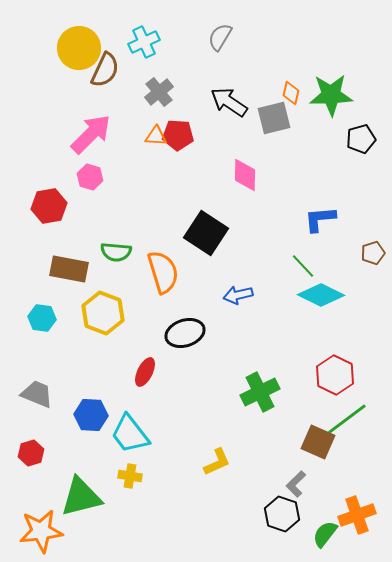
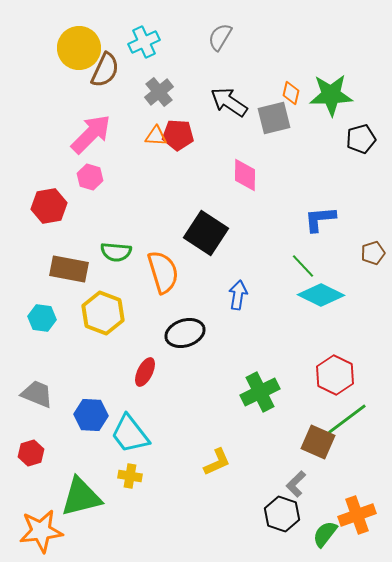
blue arrow at (238, 295): rotated 112 degrees clockwise
